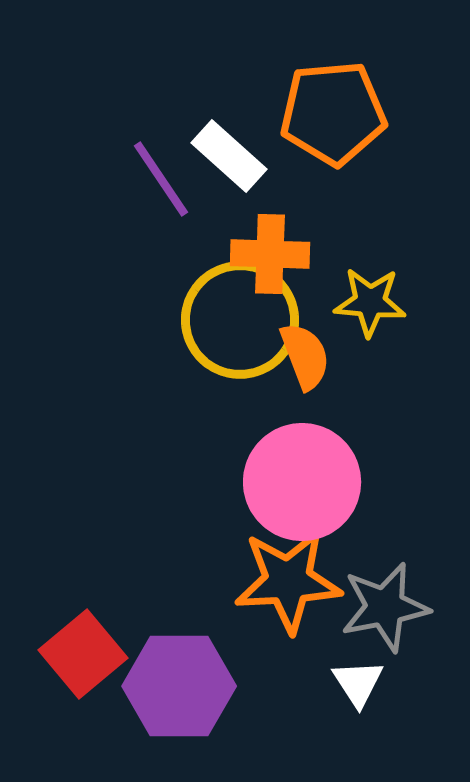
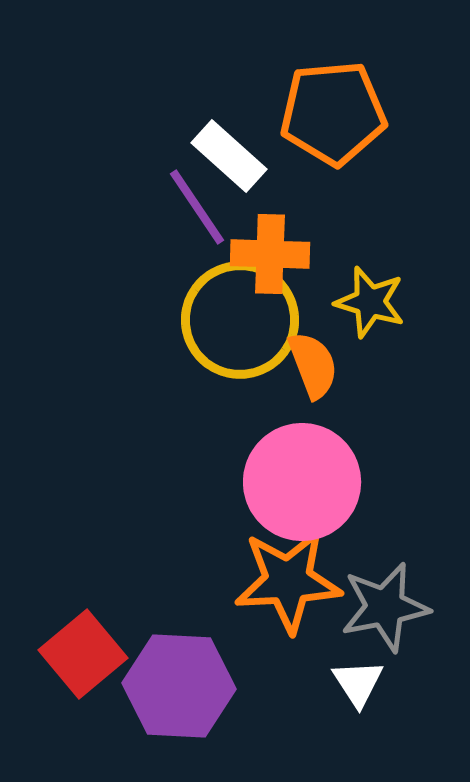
purple line: moved 36 px right, 28 px down
yellow star: rotated 12 degrees clockwise
orange semicircle: moved 8 px right, 9 px down
purple hexagon: rotated 3 degrees clockwise
